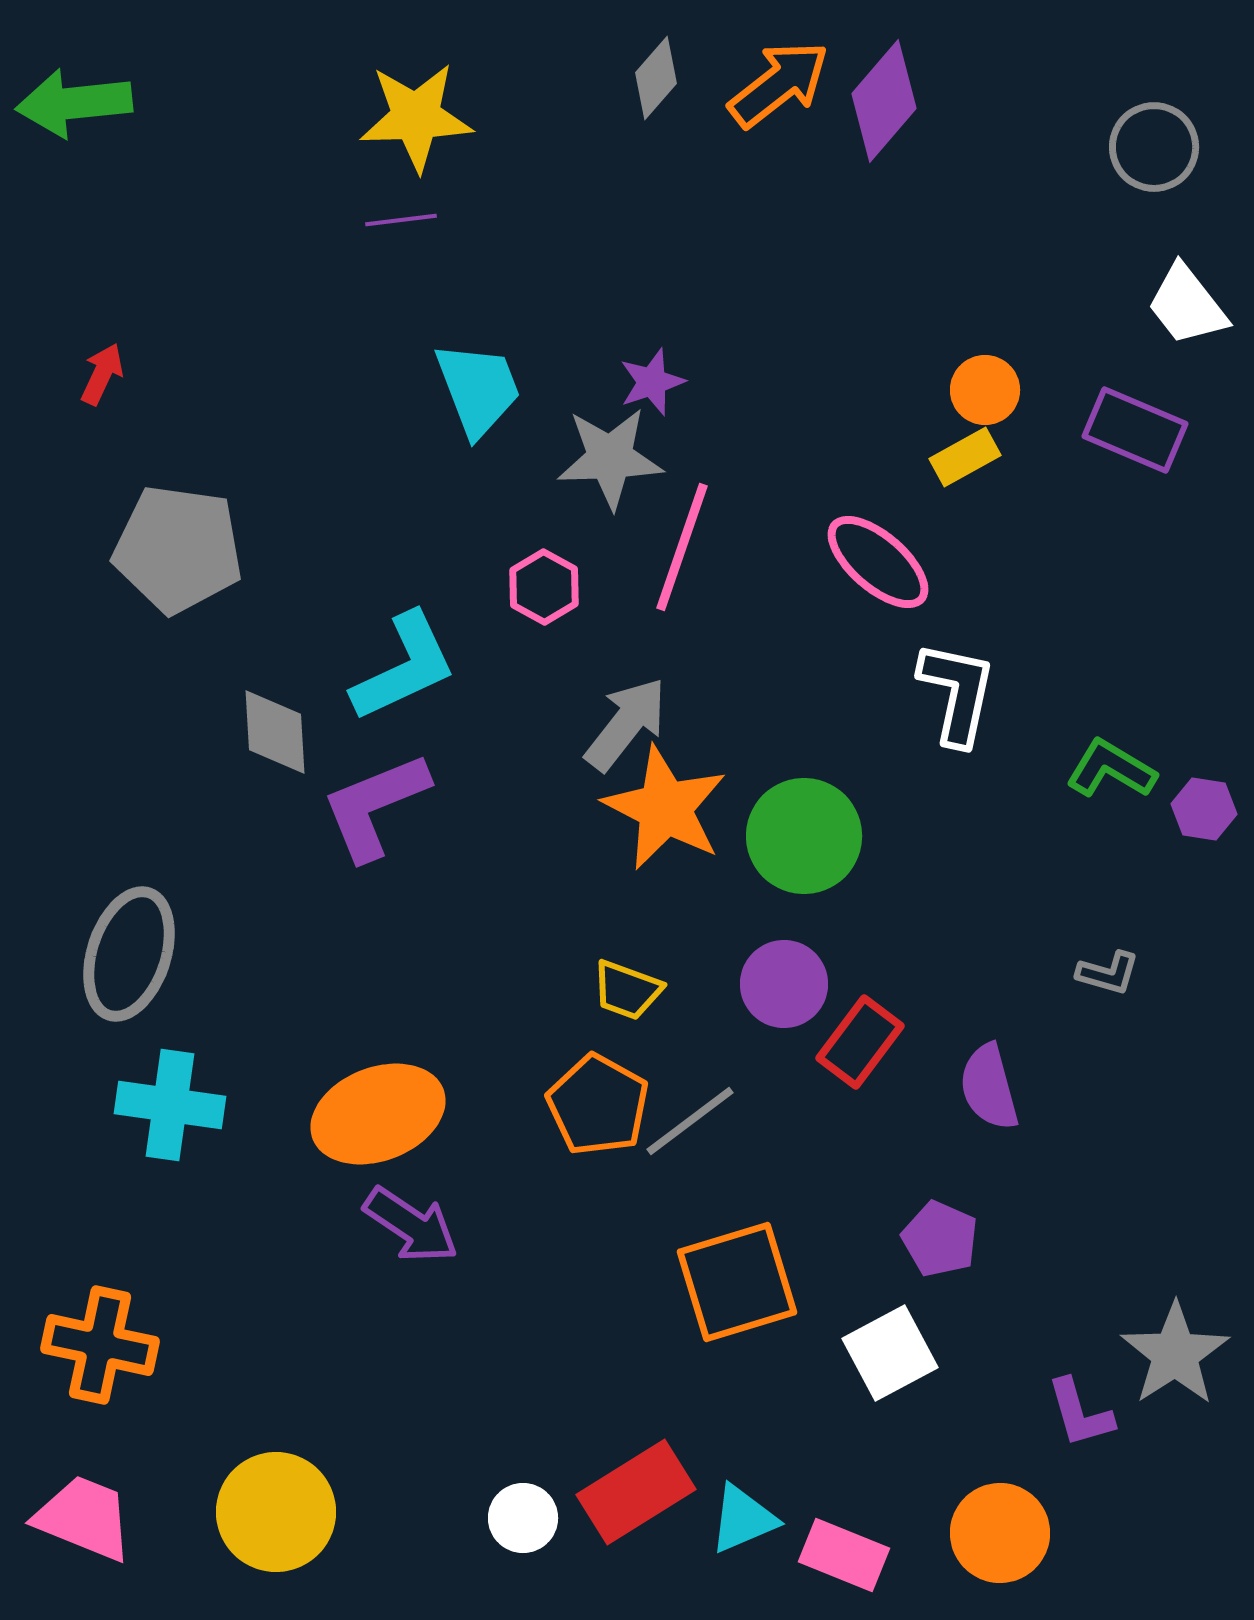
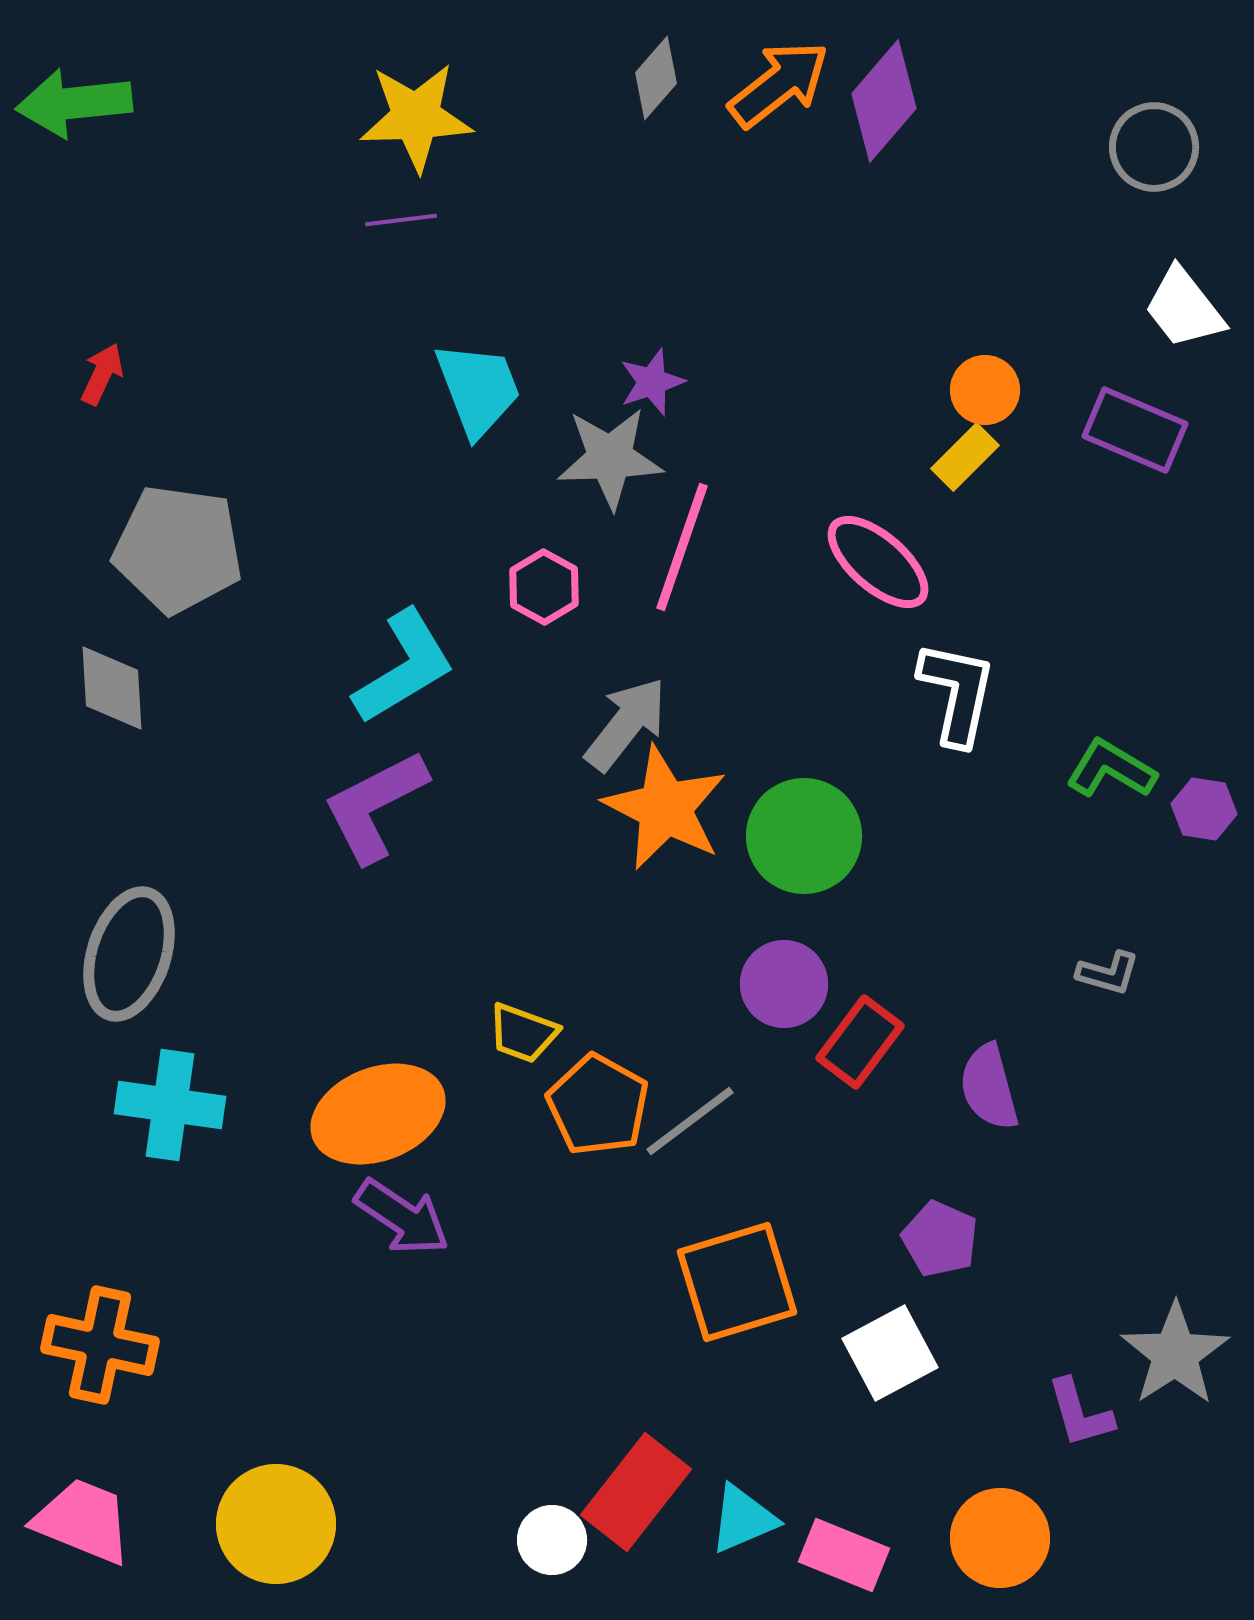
white trapezoid at (1187, 305): moved 3 px left, 3 px down
yellow rectangle at (965, 457): rotated 16 degrees counterclockwise
cyan L-shape at (404, 667): rotated 6 degrees counterclockwise
gray diamond at (275, 732): moved 163 px left, 44 px up
purple L-shape at (375, 806): rotated 5 degrees counterclockwise
yellow trapezoid at (627, 990): moved 104 px left, 43 px down
purple arrow at (411, 1225): moved 9 px left, 8 px up
red rectangle at (636, 1492): rotated 20 degrees counterclockwise
yellow circle at (276, 1512): moved 12 px down
pink trapezoid at (84, 1518): moved 1 px left, 3 px down
white circle at (523, 1518): moved 29 px right, 22 px down
orange circle at (1000, 1533): moved 5 px down
